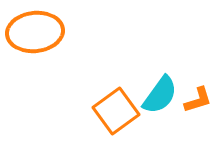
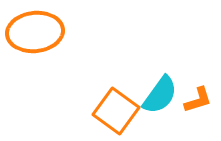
orange square: rotated 18 degrees counterclockwise
